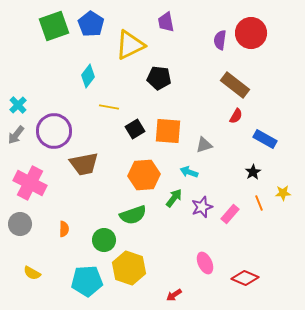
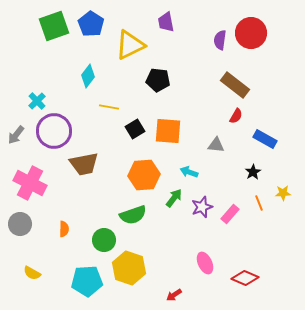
black pentagon: moved 1 px left, 2 px down
cyan cross: moved 19 px right, 4 px up
gray triangle: moved 12 px right; rotated 24 degrees clockwise
